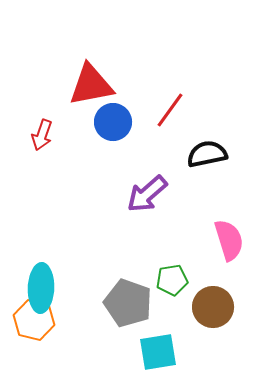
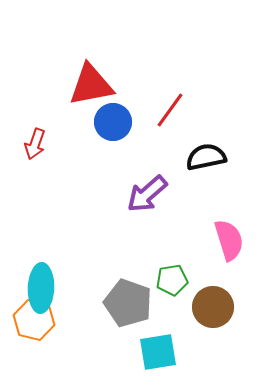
red arrow: moved 7 px left, 9 px down
black semicircle: moved 1 px left, 3 px down
